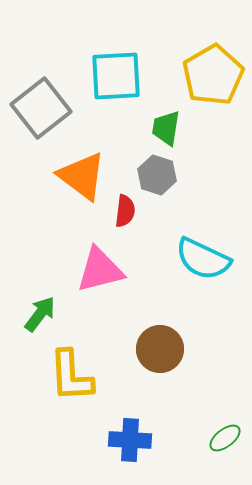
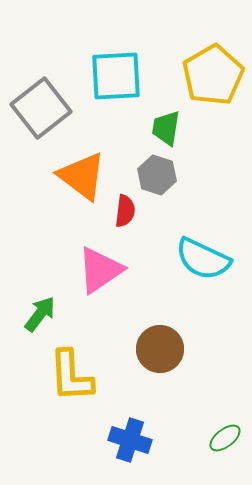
pink triangle: rotated 20 degrees counterclockwise
blue cross: rotated 15 degrees clockwise
